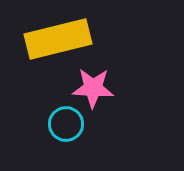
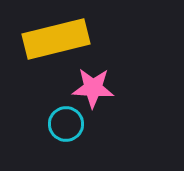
yellow rectangle: moved 2 px left
